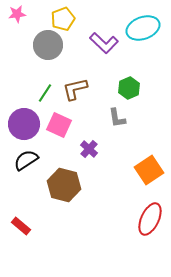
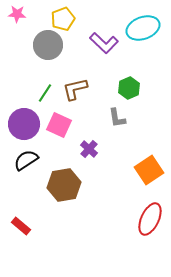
pink star: rotated 12 degrees clockwise
brown hexagon: rotated 24 degrees counterclockwise
